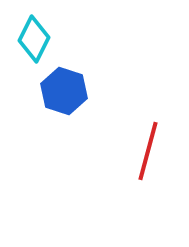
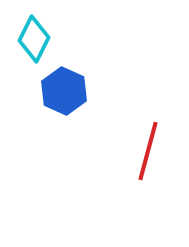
blue hexagon: rotated 6 degrees clockwise
